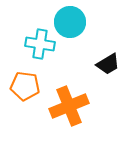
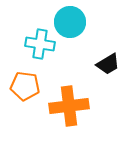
orange cross: rotated 15 degrees clockwise
